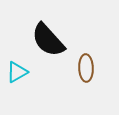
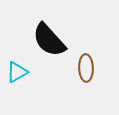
black semicircle: moved 1 px right
